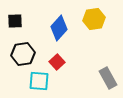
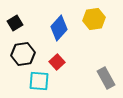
black square: moved 2 px down; rotated 28 degrees counterclockwise
gray rectangle: moved 2 px left
